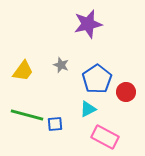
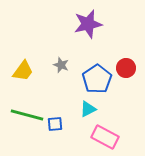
red circle: moved 24 px up
